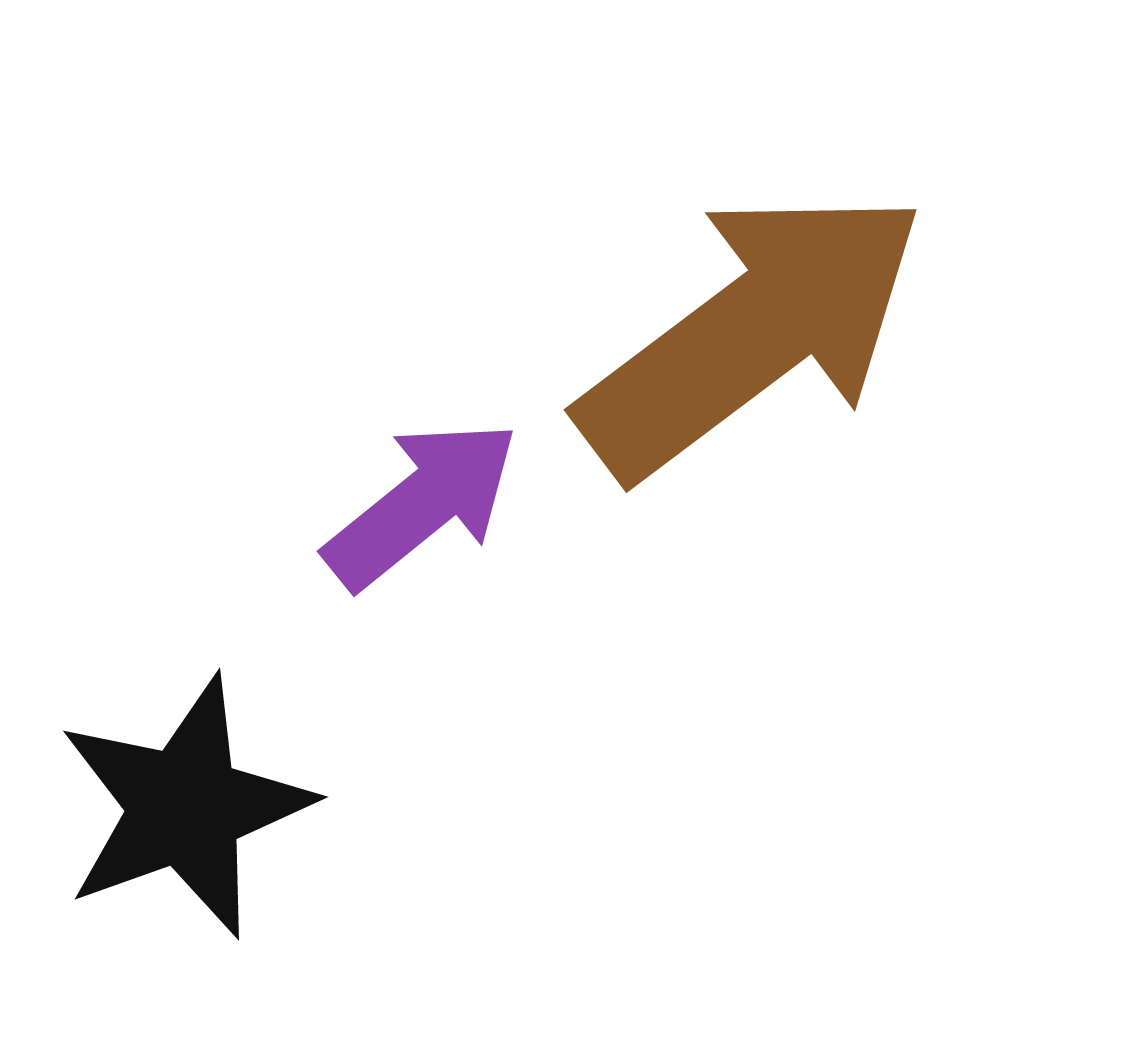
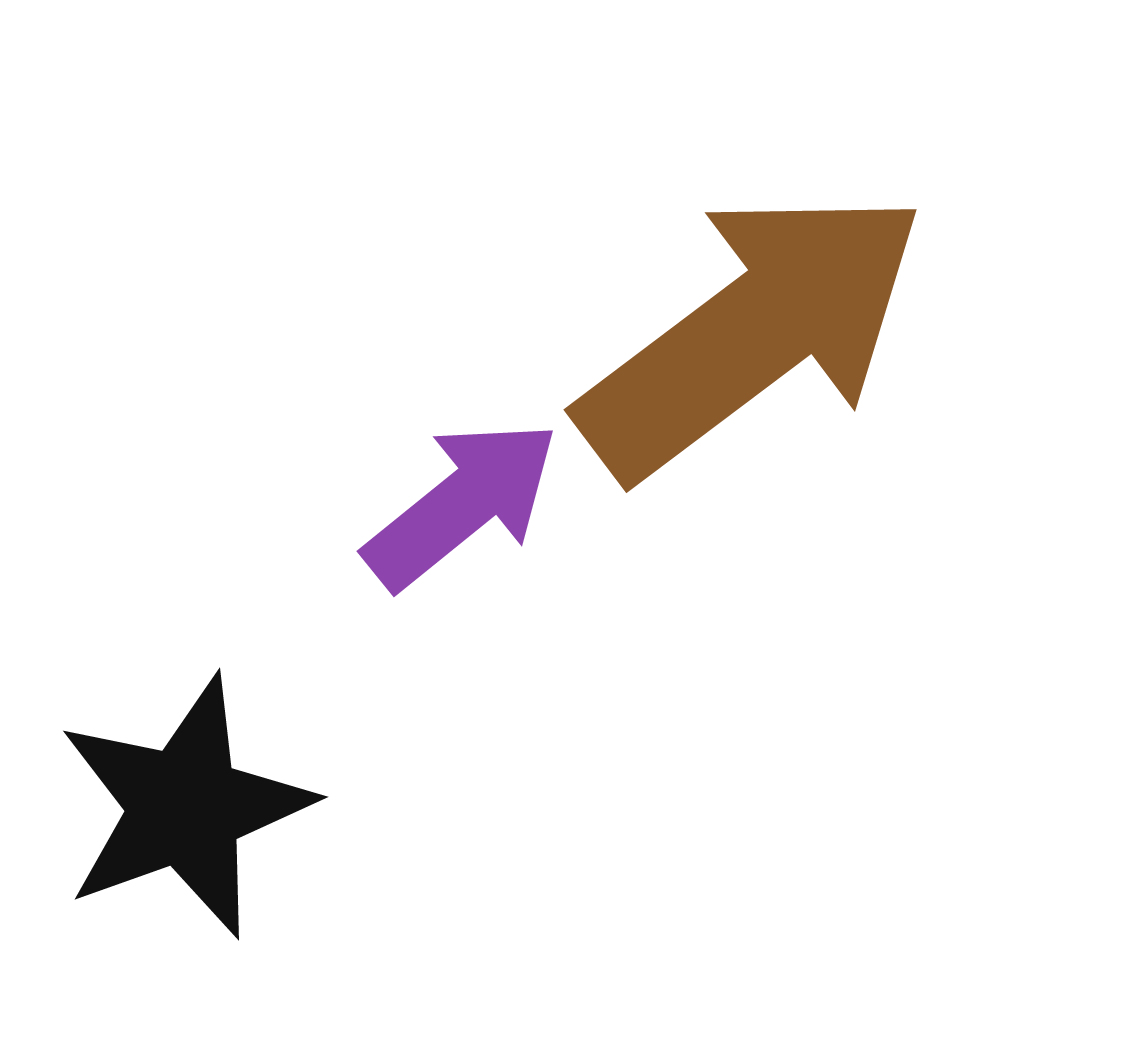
purple arrow: moved 40 px right
